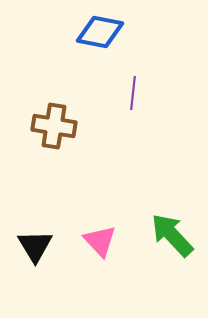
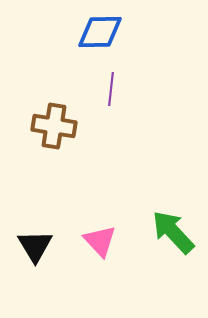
blue diamond: rotated 12 degrees counterclockwise
purple line: moved 22 px left, 4 px up
green arrow: moved 1 px right, 3 px up
